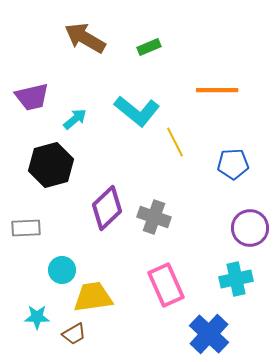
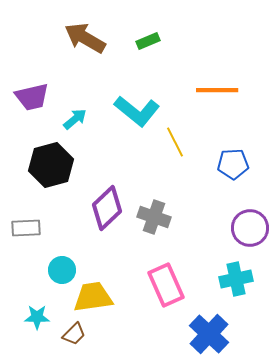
green rectangle: moved 1 px left, 6 px up
brown trapezoid: rotated 15 degrees counterclockwise
